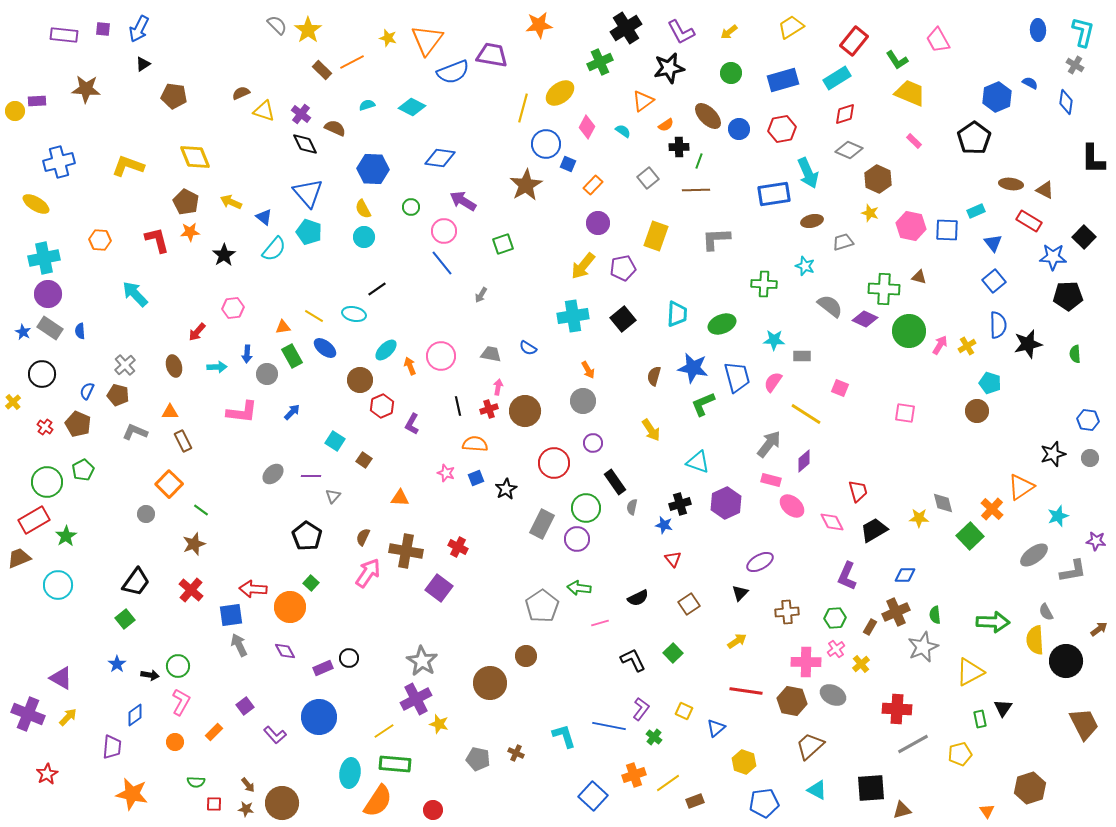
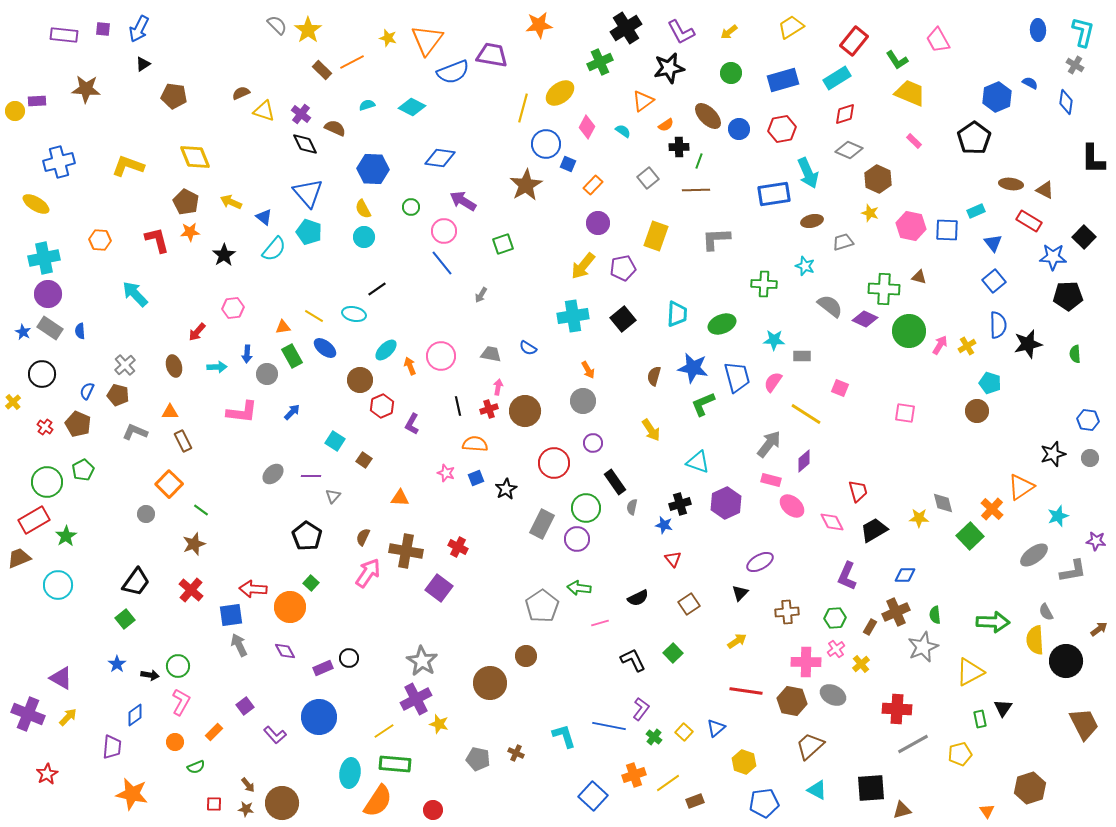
yellow square at (684, 711): moved 21 px down; rotated 18 degrees clockwise
green semicircle at (196, 782): moved 15 px up; rotated 24 degrees counterclockwise
